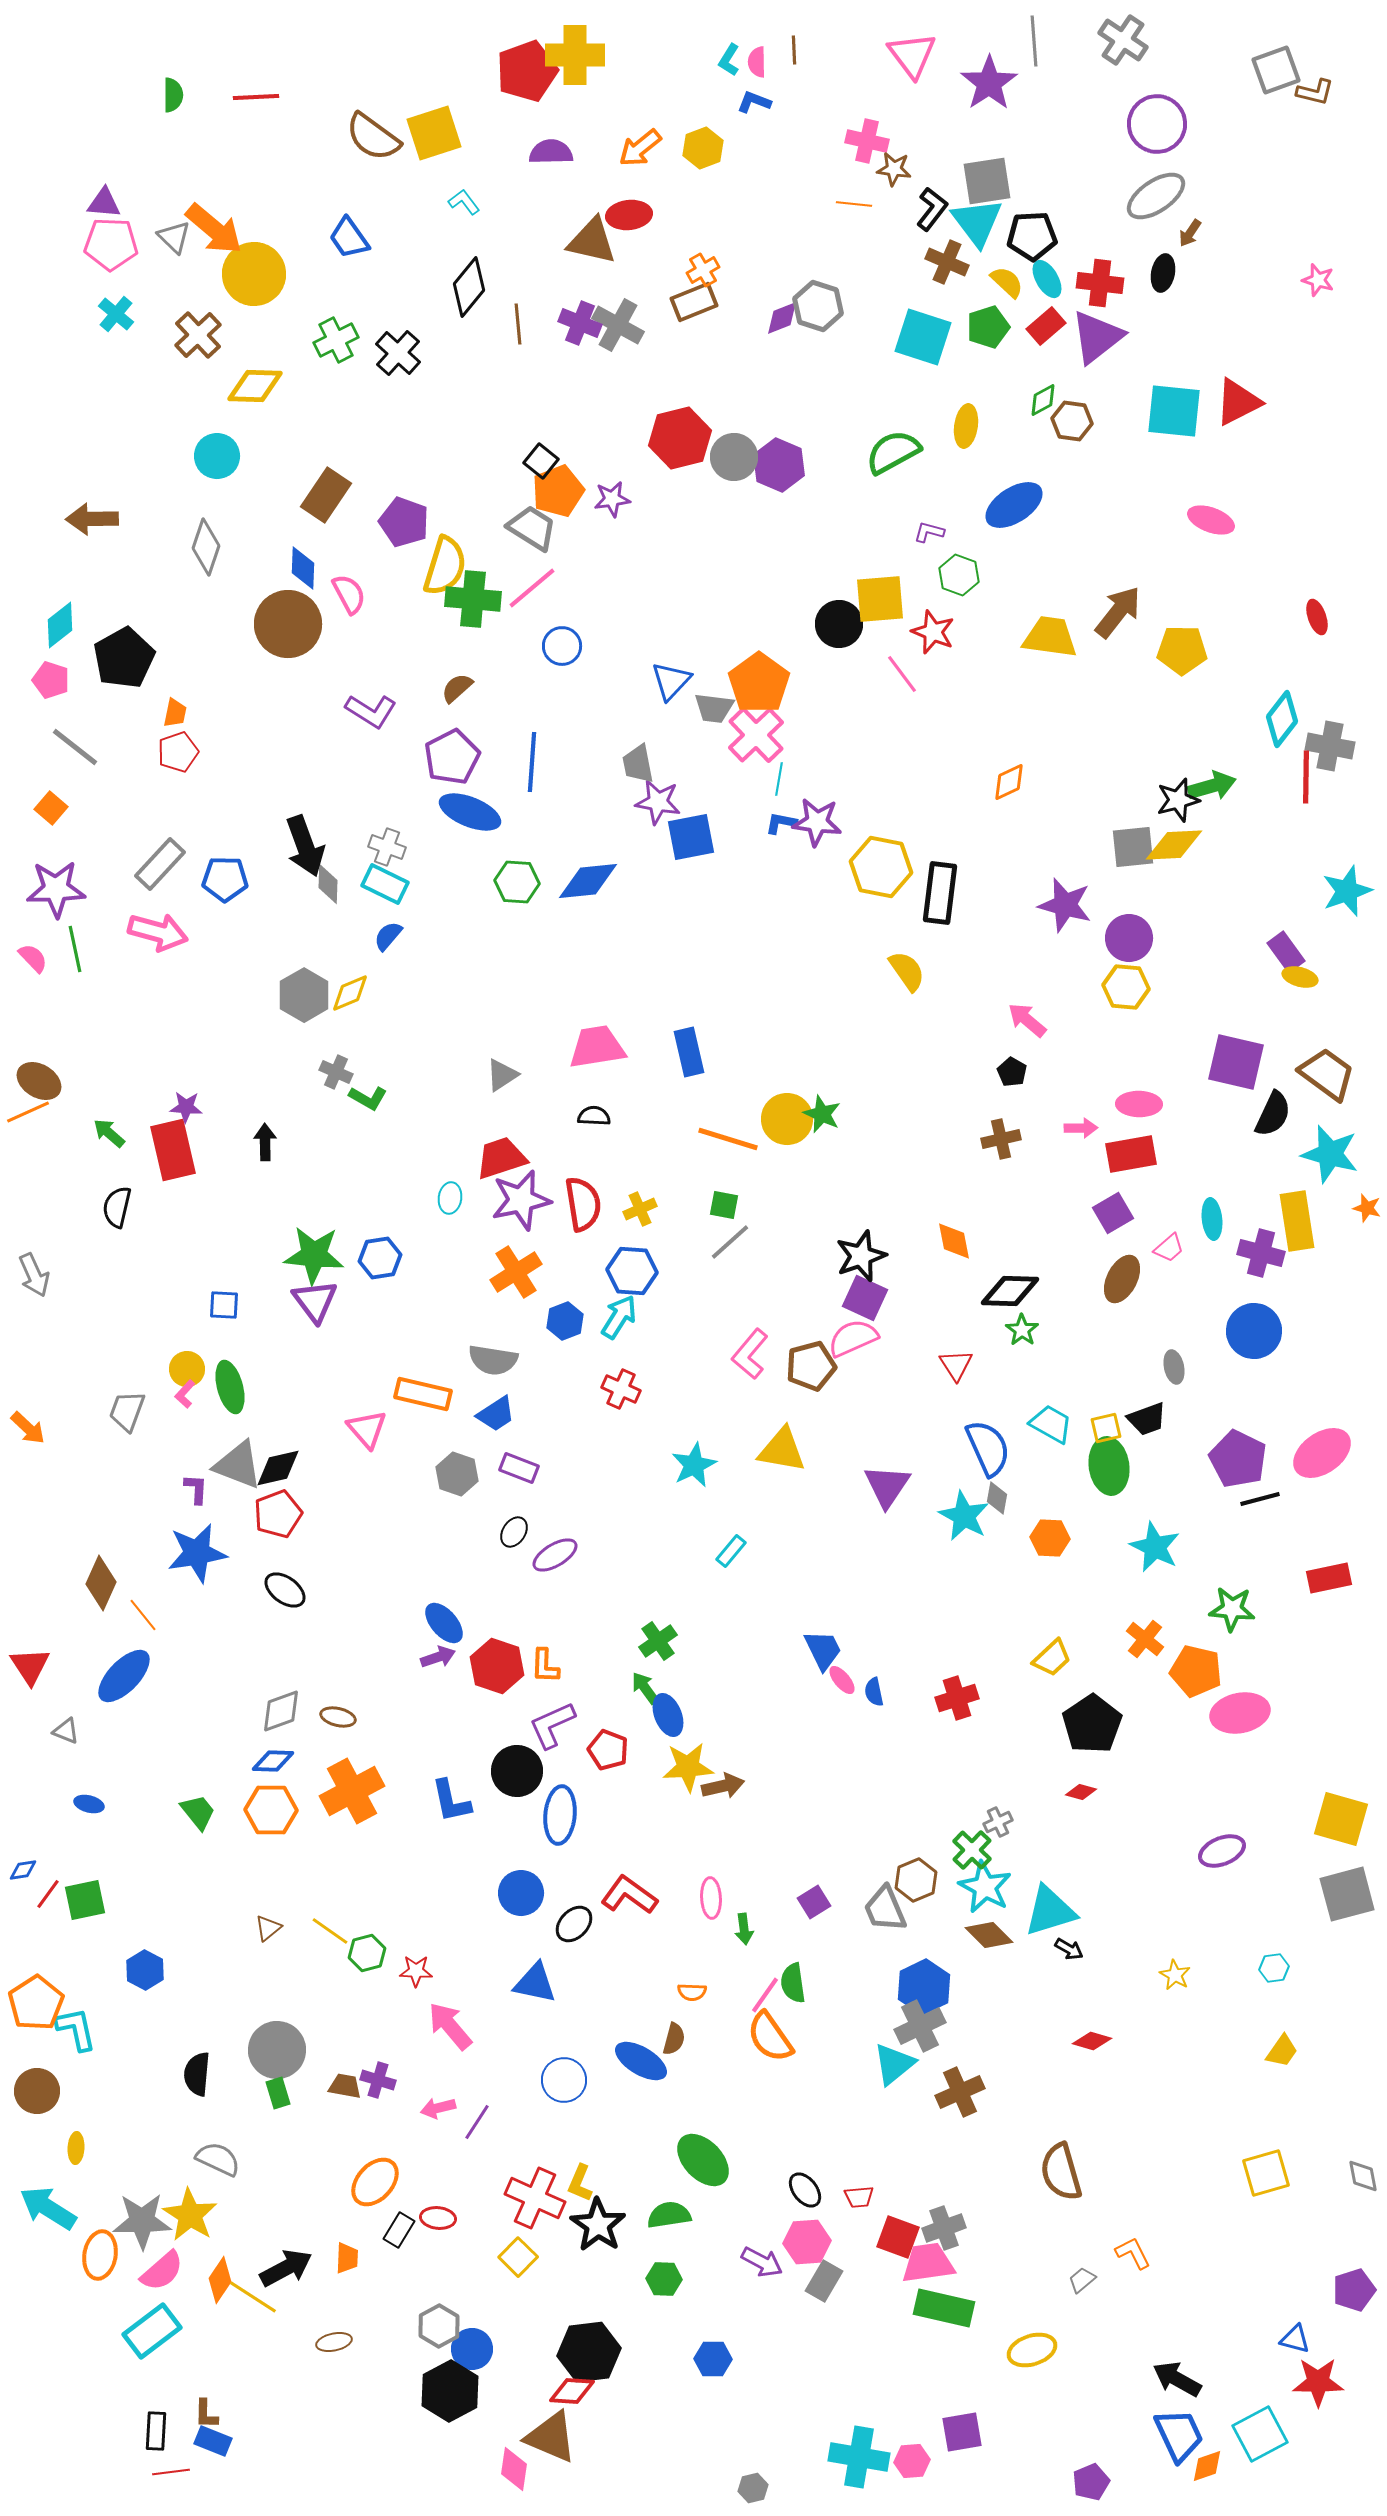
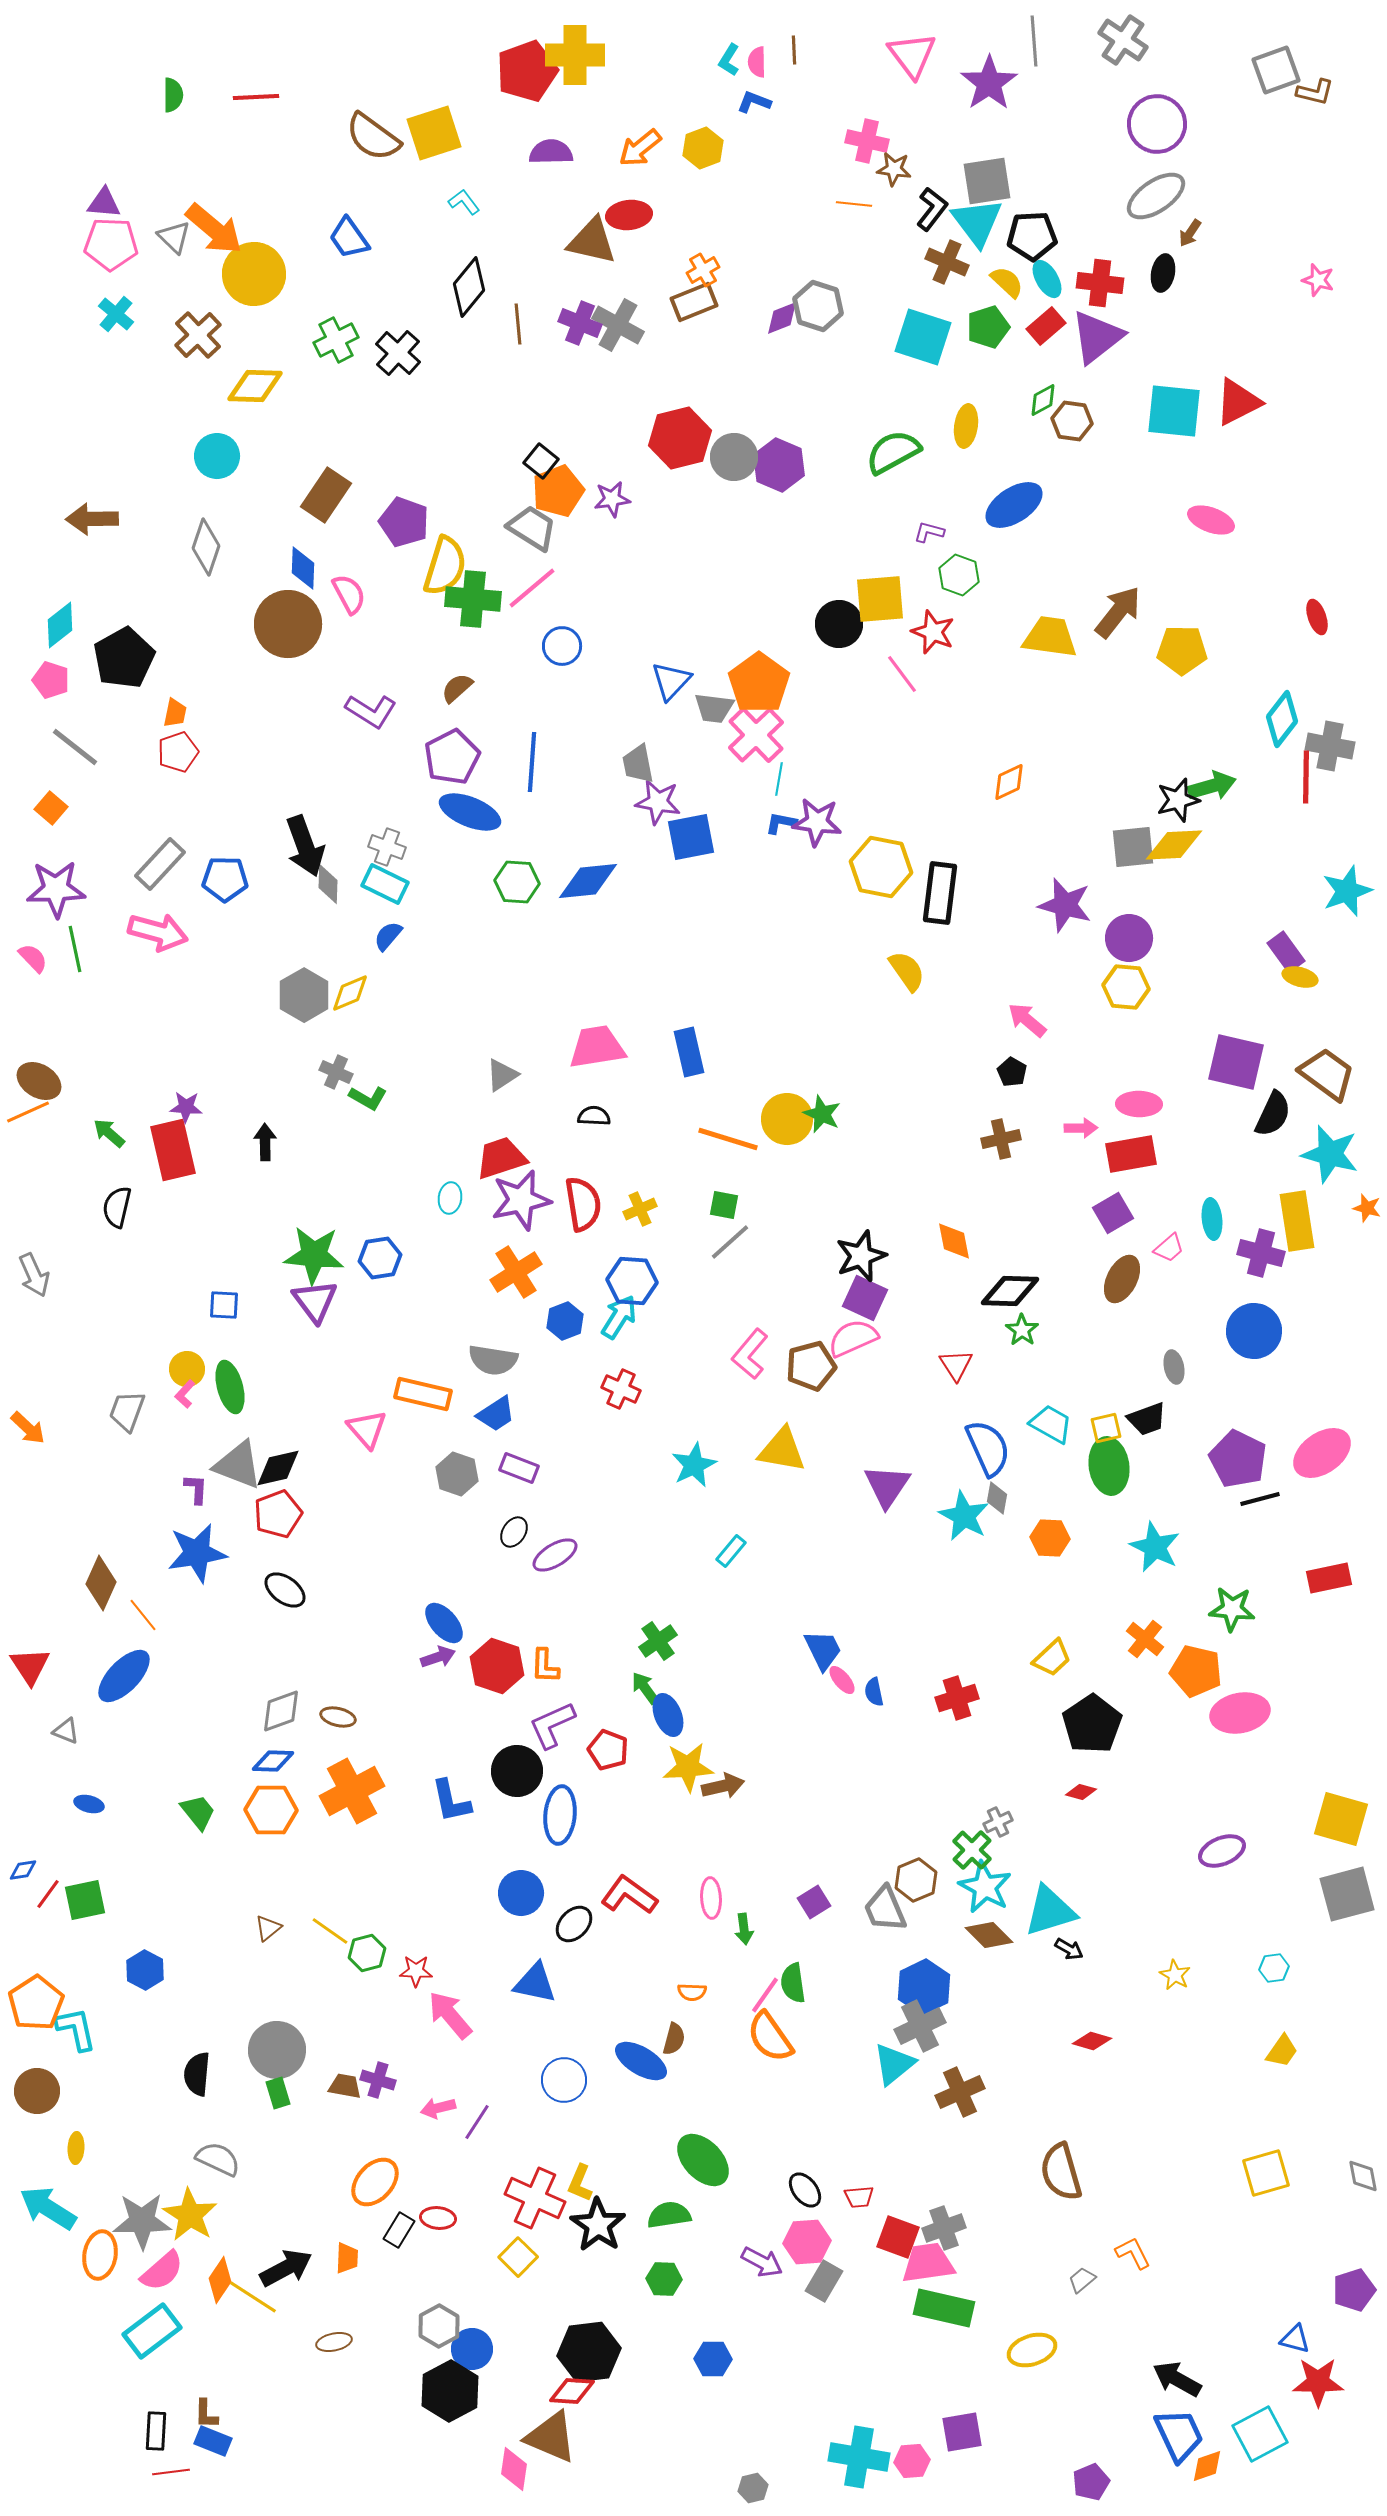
blue hexagon at (632, 1271): moved 10 px down
pink arrow at (450, 2026): moved 11 px up
